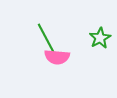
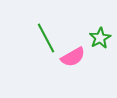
pink semicircle: moved 16 px right; rotated 35 degrees counterclockwise
